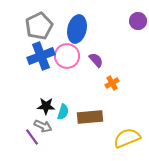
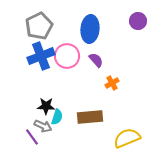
blue ellipse: moved 13 px right; rotated 8 degrees counterclockwise
cyan semicircle: moved 6 px left, 5 px down
